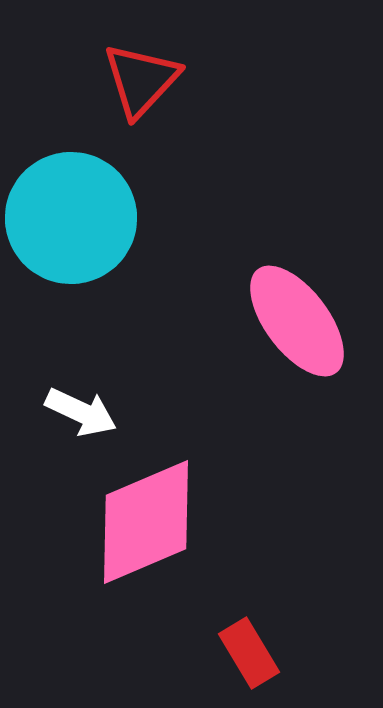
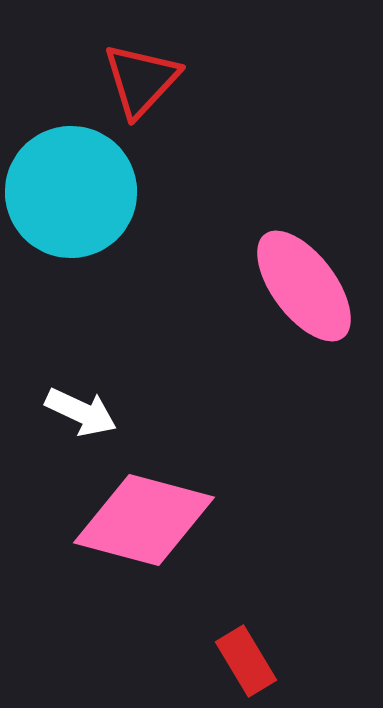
cyan circle: moved 26 px up
pink ellipse: moved 7 px right, 35 px up
pink diamond: moved 2 px left, 2 px up; rotated 38 degrees clockwise
red rectangle: moved 3 px left, 8 px down
